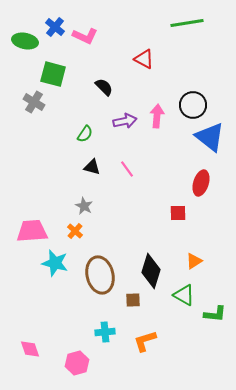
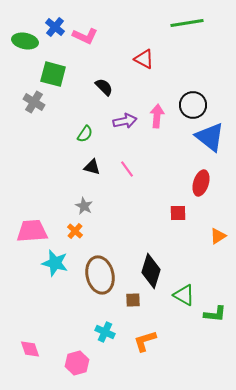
orange triangle: moved 24 px right, 25 px up
cyan cross: rotated 30 degrees clockwise
